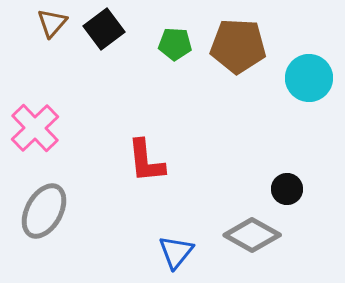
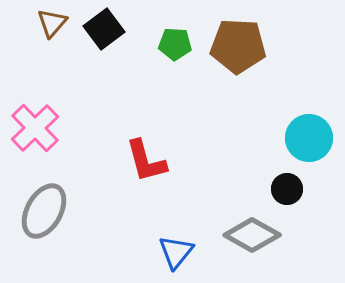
cyan circle: moved 60 px down
red L-shape: rotated 9 degrees counterclockwise
